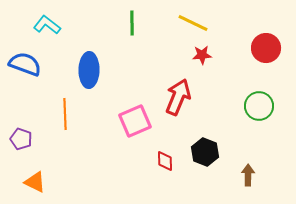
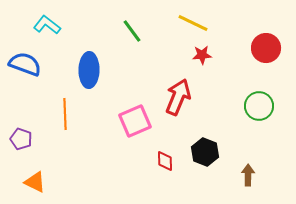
green line: moved 8 px down; rotated 35 degrees counterclockwise
